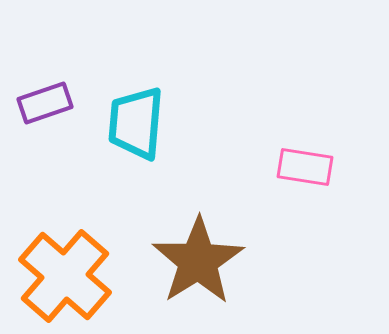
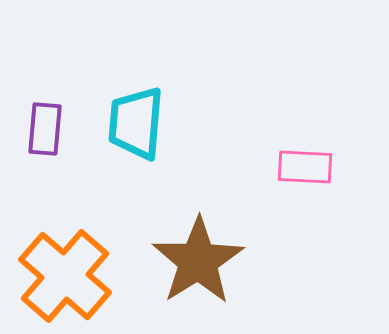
purple rectangle: moved 26 px down; rotated 66 degrees counterclockwise
pink rectangle: rotated 6 degrees counterclockwise
